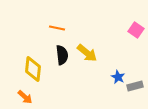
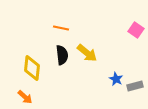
orange line: moved 4 px right
yellow diamond: moved 1 px left, 1 px up
blue star: moved 2 px left, 2 px down
